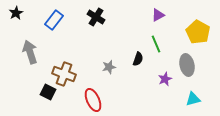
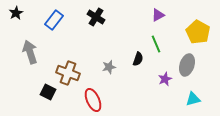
gray ellipse: rotated 30 degrees clockwise
brown cross: moved 4 px right, 1 px up
